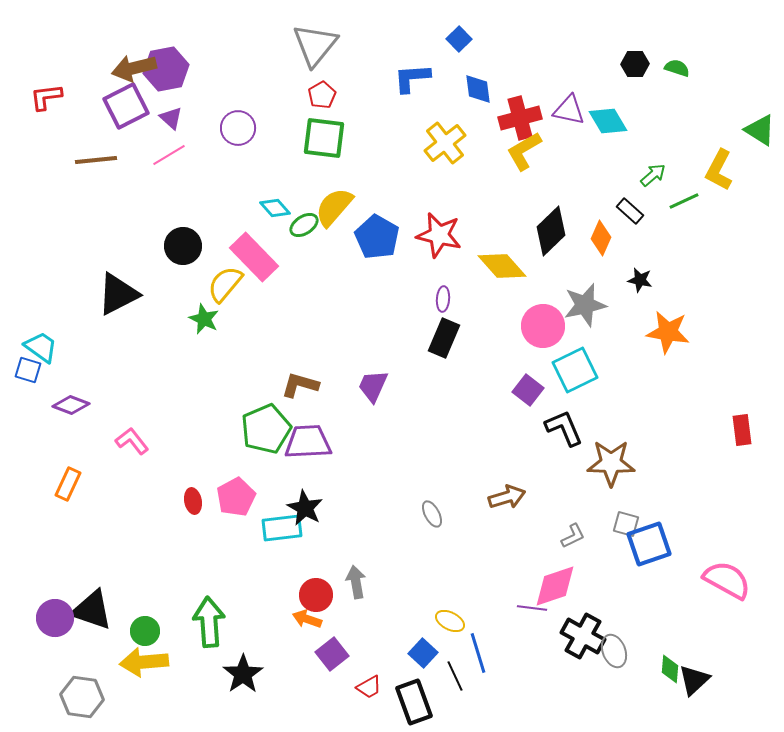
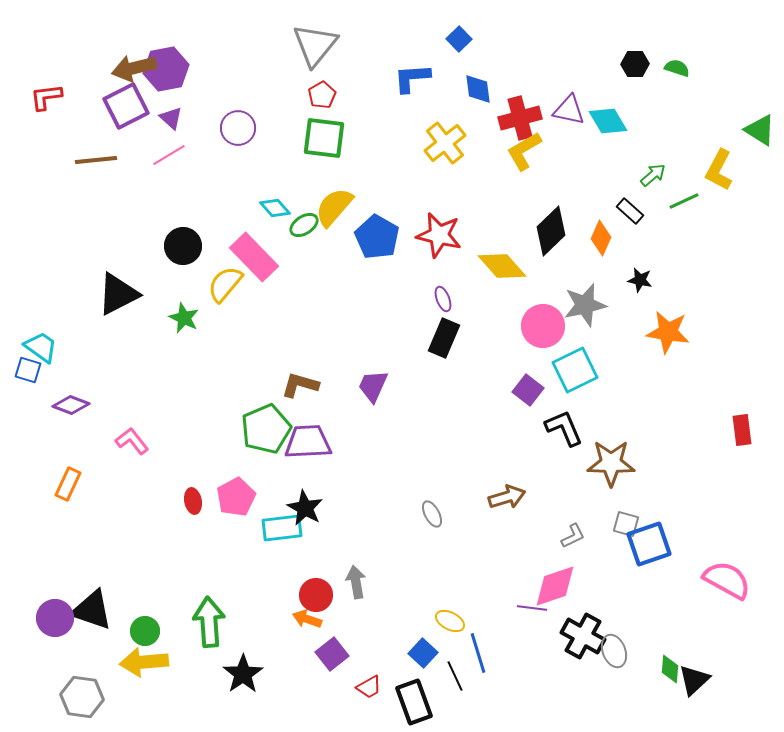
purple ellipse at (443, 299): rotated 25 degrees counterclockwise
green star at (204, 319): moved 20 px left, 1 px up
